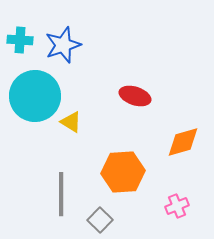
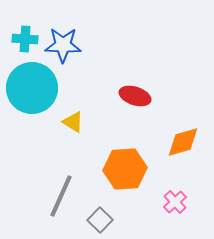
cyan cross: moved 5 px right, 1 px up
blue star: rotated 21 degrees clockwise
cyan circle: moved 3 px left, 8 px up
yellow triangle: moved 2 px right
orange hexagon: moved 2 px right, 3 px up
gray line: moved 2 px down; rotated 24 degrees clockwise
pink cross: moved 2 px left, 4 px up; rotated 20 degrees counterclockwise
